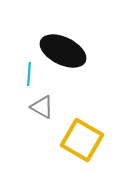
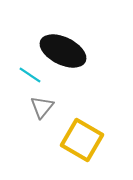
cyan line: moved 1 px right, 1 px down; rotated 60 degrees counterclockwise
gray triangle: rotated 40 degrees clockwise
